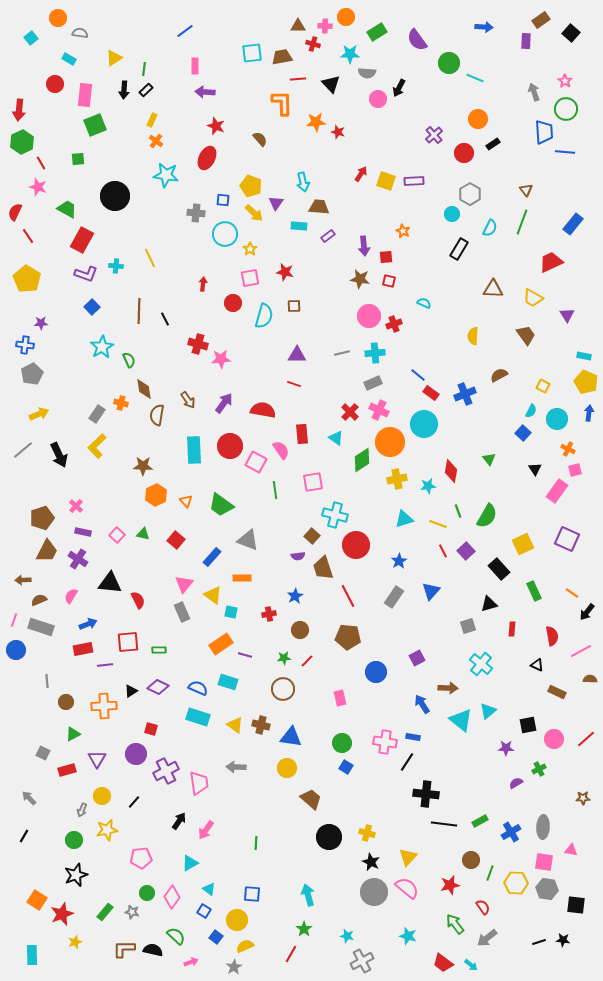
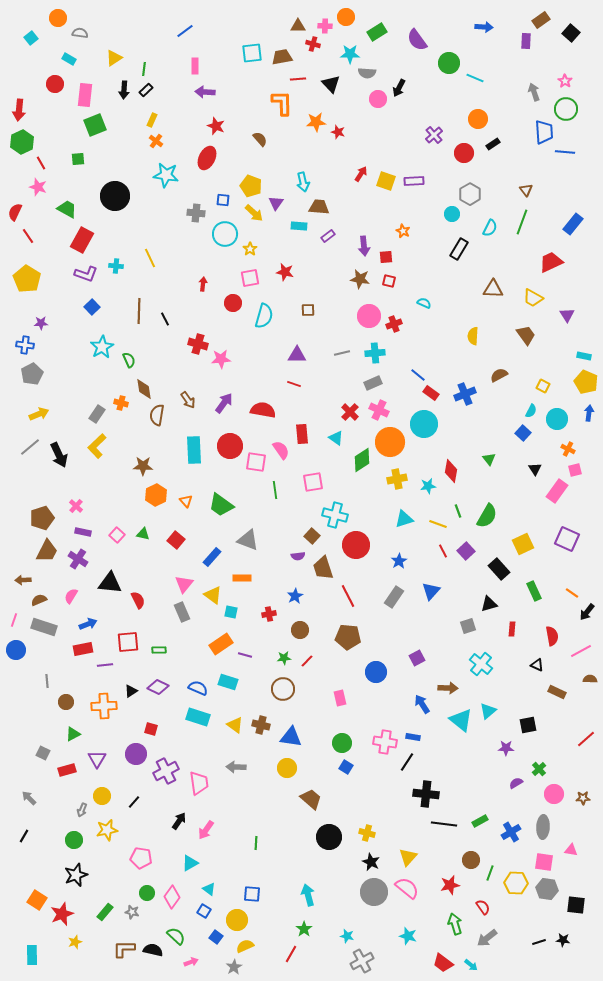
brown square at (294, 306): moved 14 px right, 4 px down
gray line at (23, 450): moved 7 px right, 3 px up
pink square at (256, 462): rotated 20 degrees counterclockwise
gray rectangle at (41, 627): moved 3 px right
pink circle at (554, 739): moved 55 px down
green cross at (539, 769): rotated 16 degrees counterclockwise
pink pentagon at (141, 858): rotated 15 degrees clockwise
green arrow at (455, 924): rotated 20 degrees clockwise
